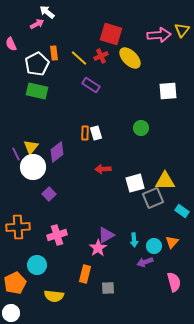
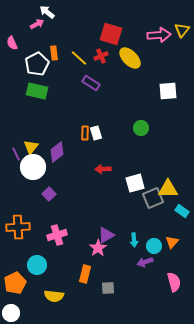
pink semicircle at (11, 44): moved 1 px right, 1 px up
purple rectangle at (91, 85): moved 2 px up
yellow triangle at (165, 181): moved 3 px right, 8 px down
